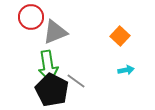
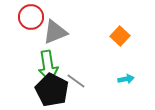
cyan arrow: moved 9 px down
